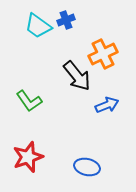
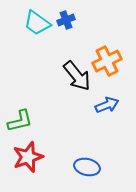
cyan trapezoid: moved 1 px left, 3 px up
orange cross: moved 4 px right, 7 px down
green L-shape: moved 9 px left, 20 px down; rotated 68 degrees counterclockwise
